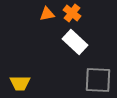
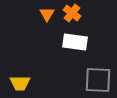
orange triangle: rotated 49 degrees counterclockwise
white rectangle: rotated 35 degrees counterclockwise
